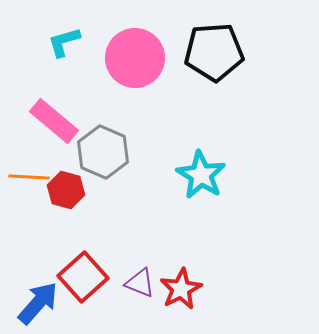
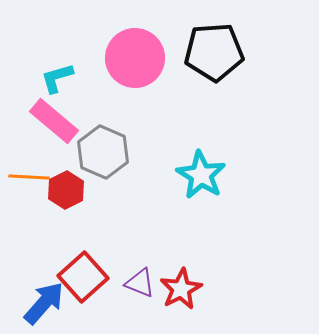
cyan L-shape: moved 7 px left, 36 px down
red hexagon: rotated 18 degrees clockwise
blue arrow: moved 6 px right
